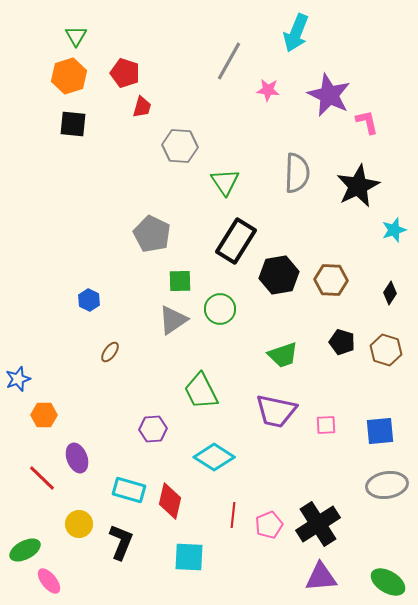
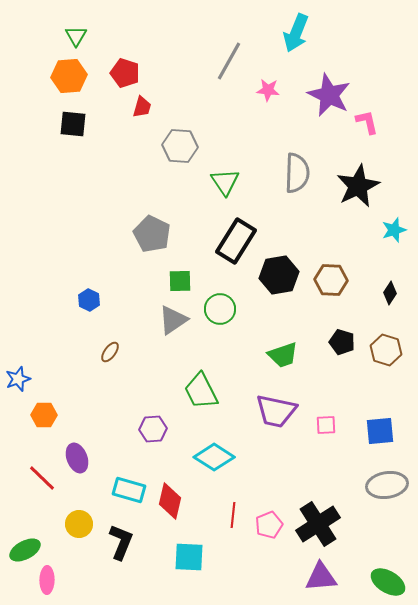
orange hexagon at (69, 76): rotated 12 degrees clockwise
pink ellipse at (49, 581): moved 2 px left, 1 px up; rotated 40 degrees clockwise
